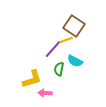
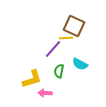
brown square: rotated 10 degrees counterclockwise
yellow line: moved 2 px up; rotated 16 degrees clockwise
cyan semicircle: moved 5 px right, 3 px down
green semicircle: moved 2 px down
